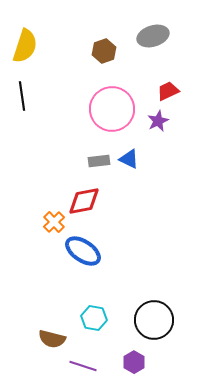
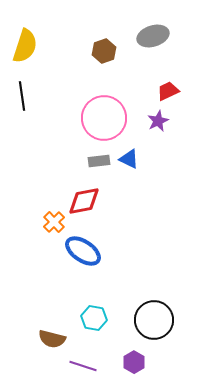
pink circle: moved 8 px left, 9 px down
